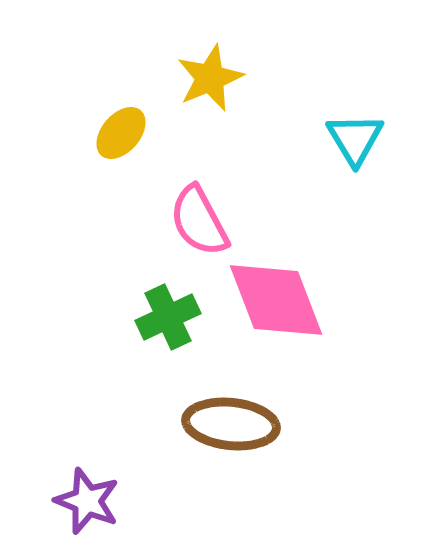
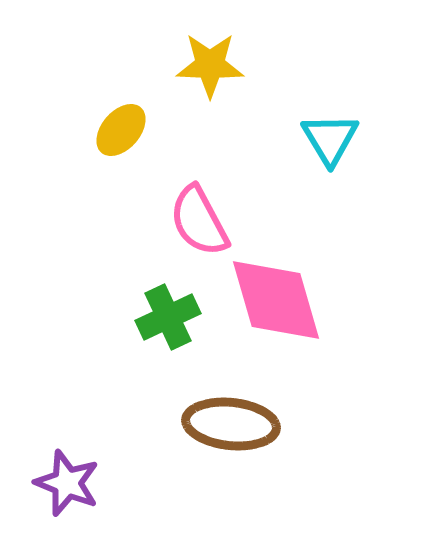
yellow star: moved 13 px up; rotated 24 degrees clockwise
yellow ellipse: moved 3 px up
cyan triangle: moved 25 px left
pink diamond: rotated 5 degrees clockwise
purple star: moved 20 px left, 18 px up
